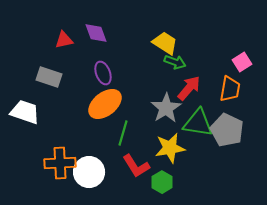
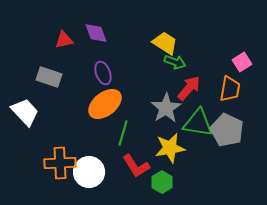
white trapezoid: rotated 28 degrees clockwise
